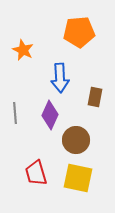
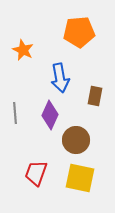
blue arrow: rotated 8 degrees counterclockwise
brown rectangle: moved 1 px up
red trapezoid: rotated 36 degrees clockwise
yellow square: moved 2 px right
